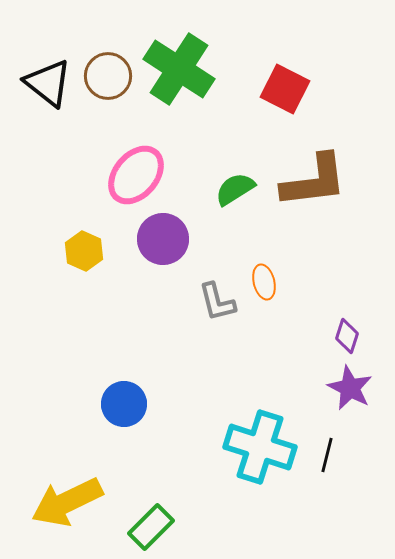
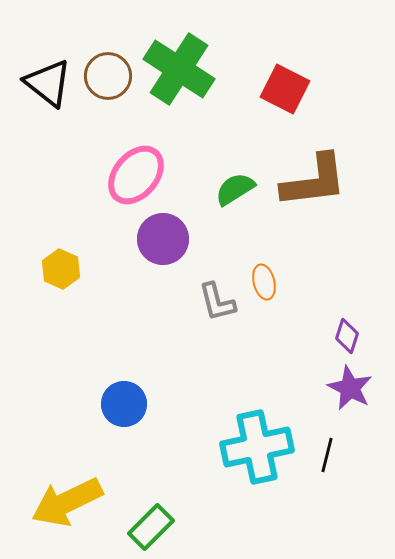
yellow hexagon: moved 23 px left, 18 px down
cyan cross: moved 3 px left; rotated 30 degrees counterclockwise
